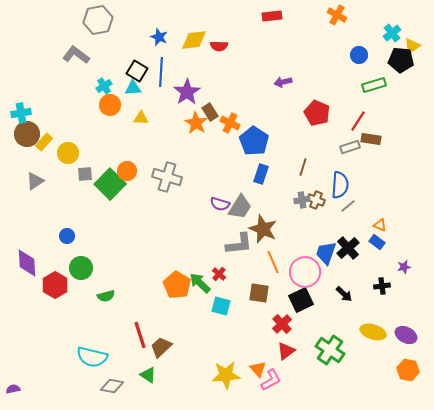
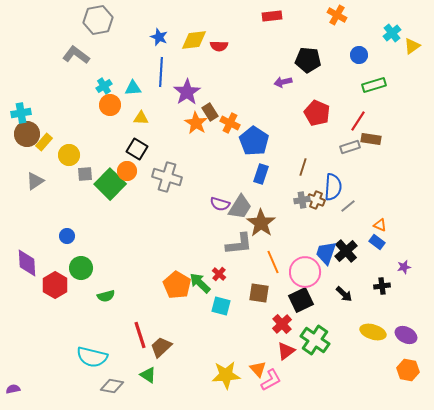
black pentagon at (401, 60): moved 93 px left
black square at (137, 71): moved 78 px down
yellow circle at (68, 153): moved 1 px right, 2 px down
blue semicircle at (340, 185): moved 7 px left, 2 px down
brown star at (263, 229): moved 2 px left, 6 px up; rotated 12 degrees clockwise
black cross at (348, 248): moved 2 px left, 3 px down
green cross at (330, 350): moved 15 px left, 10 px up
